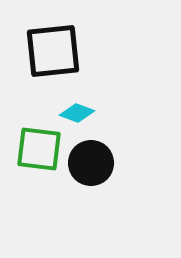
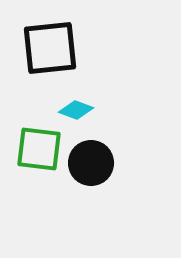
black square: moved 3 px left, 3 px up
cyan diamond: moved 1 px left, 3 px up
